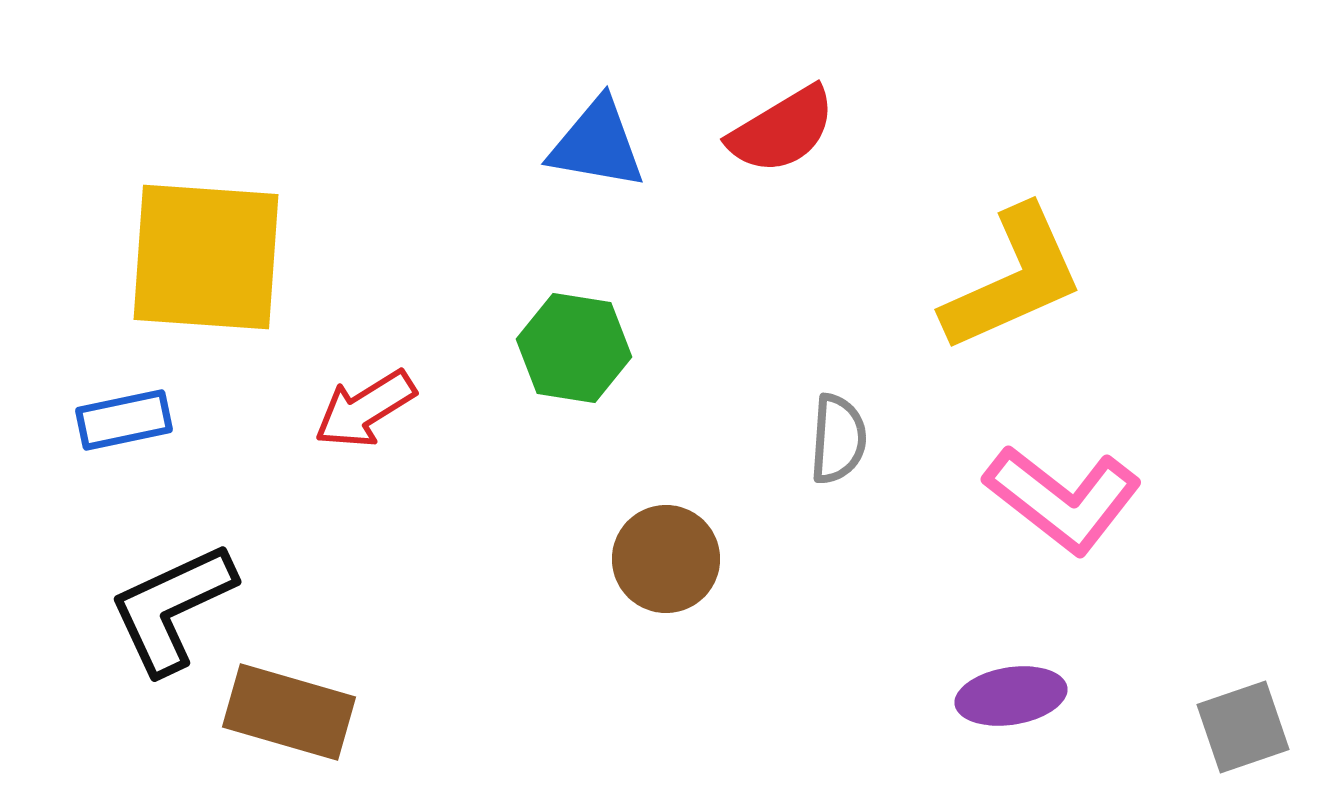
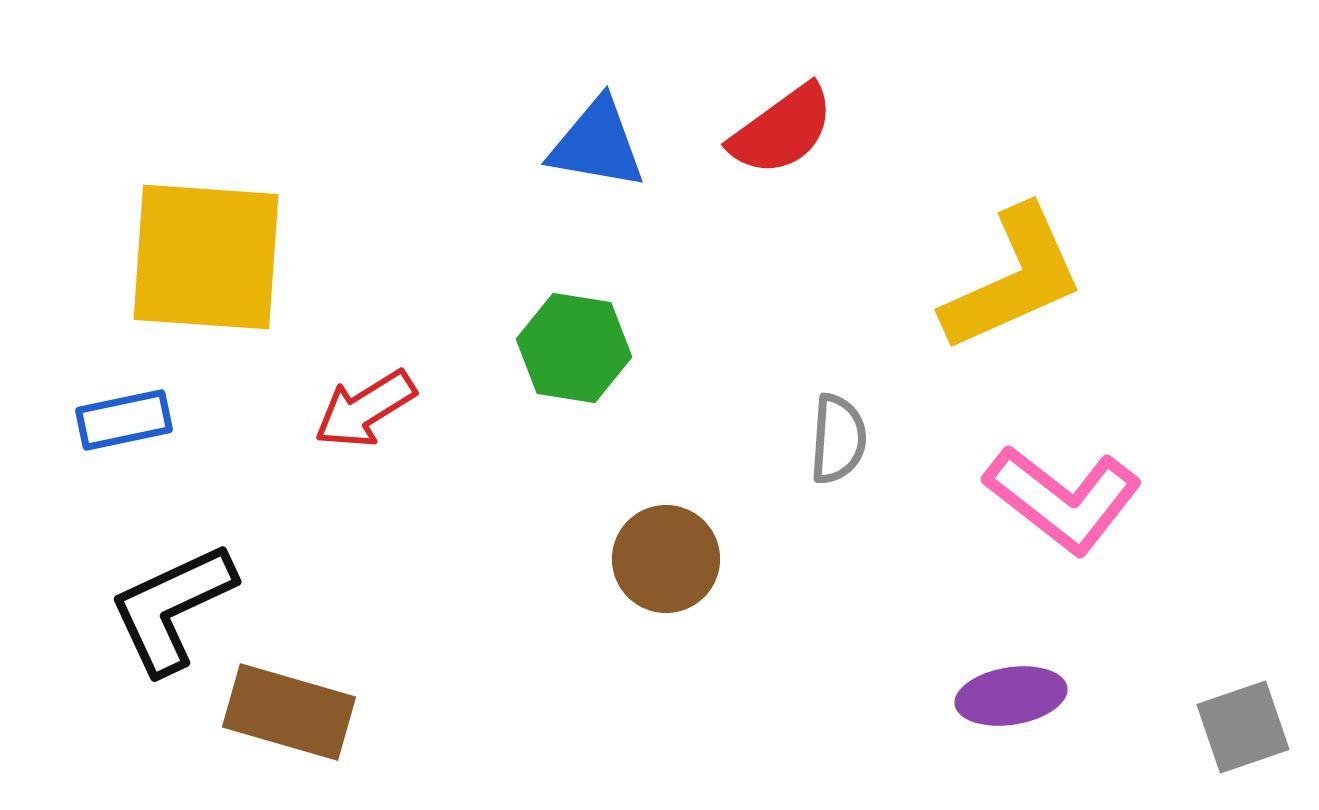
red semicircle: rotated 5 degrees counterclockwise
